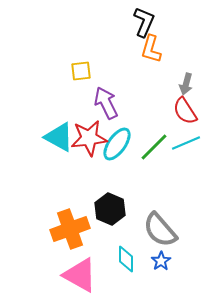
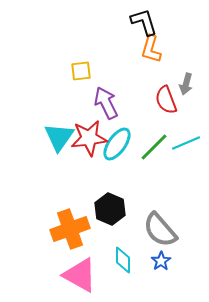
black L-shape: rotated 40 degrees counterclockwise
red semicircle: moved 19 px left, 11 px up; rotated 12 degrees clockwise
cyan triangle: rotated 36 degrees clockwise
cyan diamond: moved 3 px left, 1 px down
